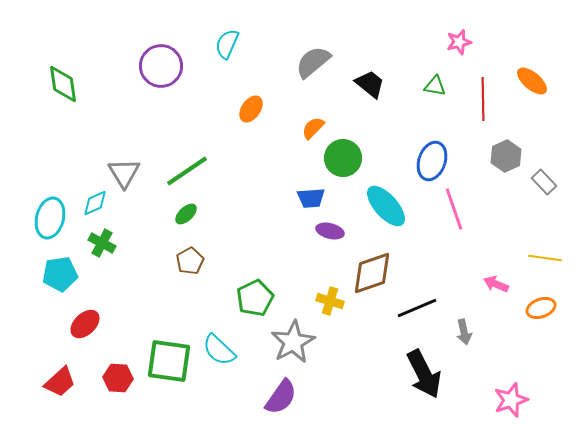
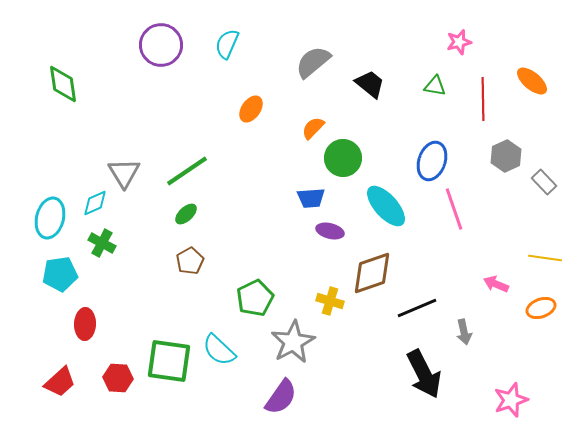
purple circle at (161, 66): moved 21 px up
red ellipse at (85, 324): rotated 44 degrees counterclockwise
